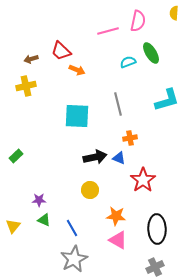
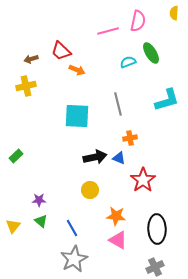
green triangle: moved 3 px left, 1 px down; rotated 16 degrees clockwise
